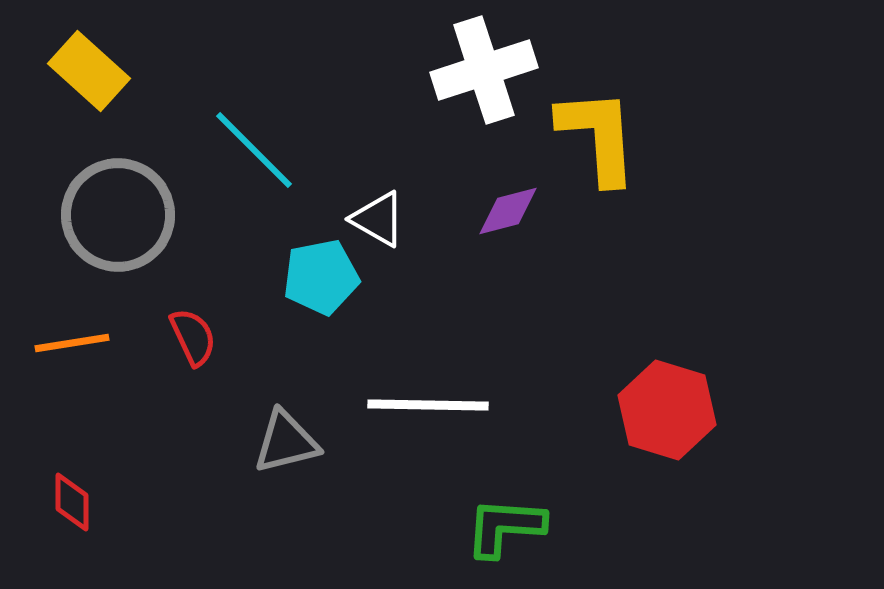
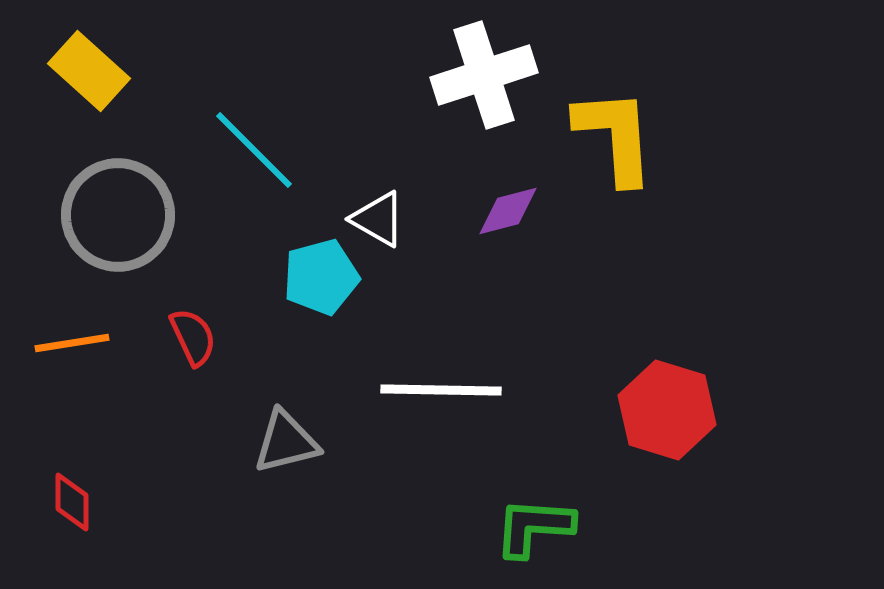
white cross: moved 5 px down
yellow L-shape: moved 17 px right
cyan pentagon: rotated 4 degrees counterclockwise
white line: moved 13 px right, 15 px up
green L-shape: moved 29 px right
